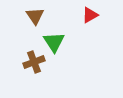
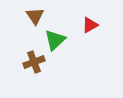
red triangle: moved 10 px down
green triangle: moved 1 px right, 2 px up; rotated 20 degrees clockwise
